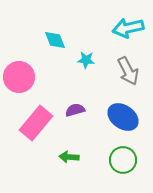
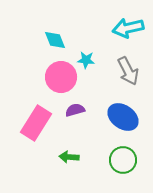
pink circle: moved 42 px right
pink rectangle: rotated 8 degrees counterclockwise
